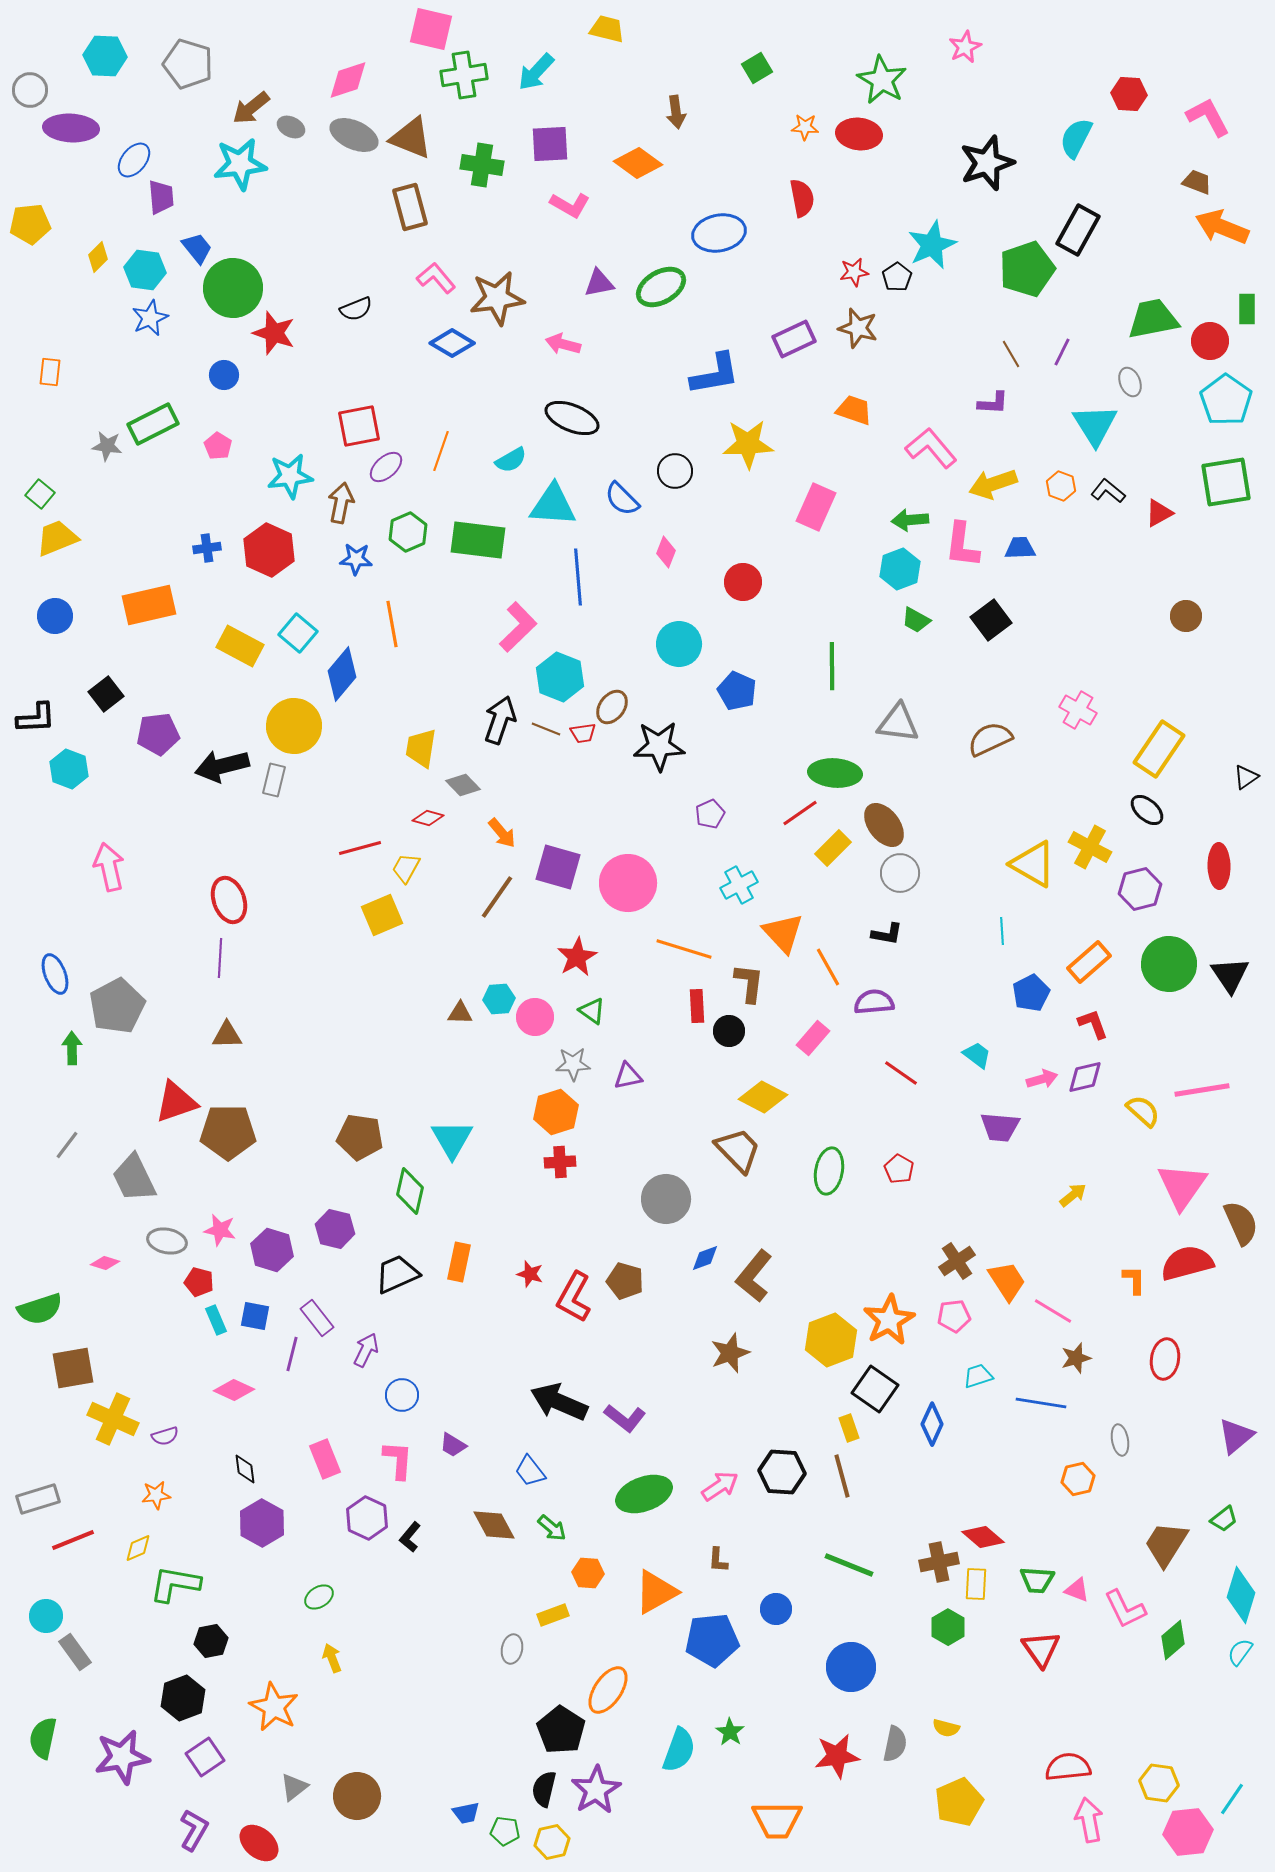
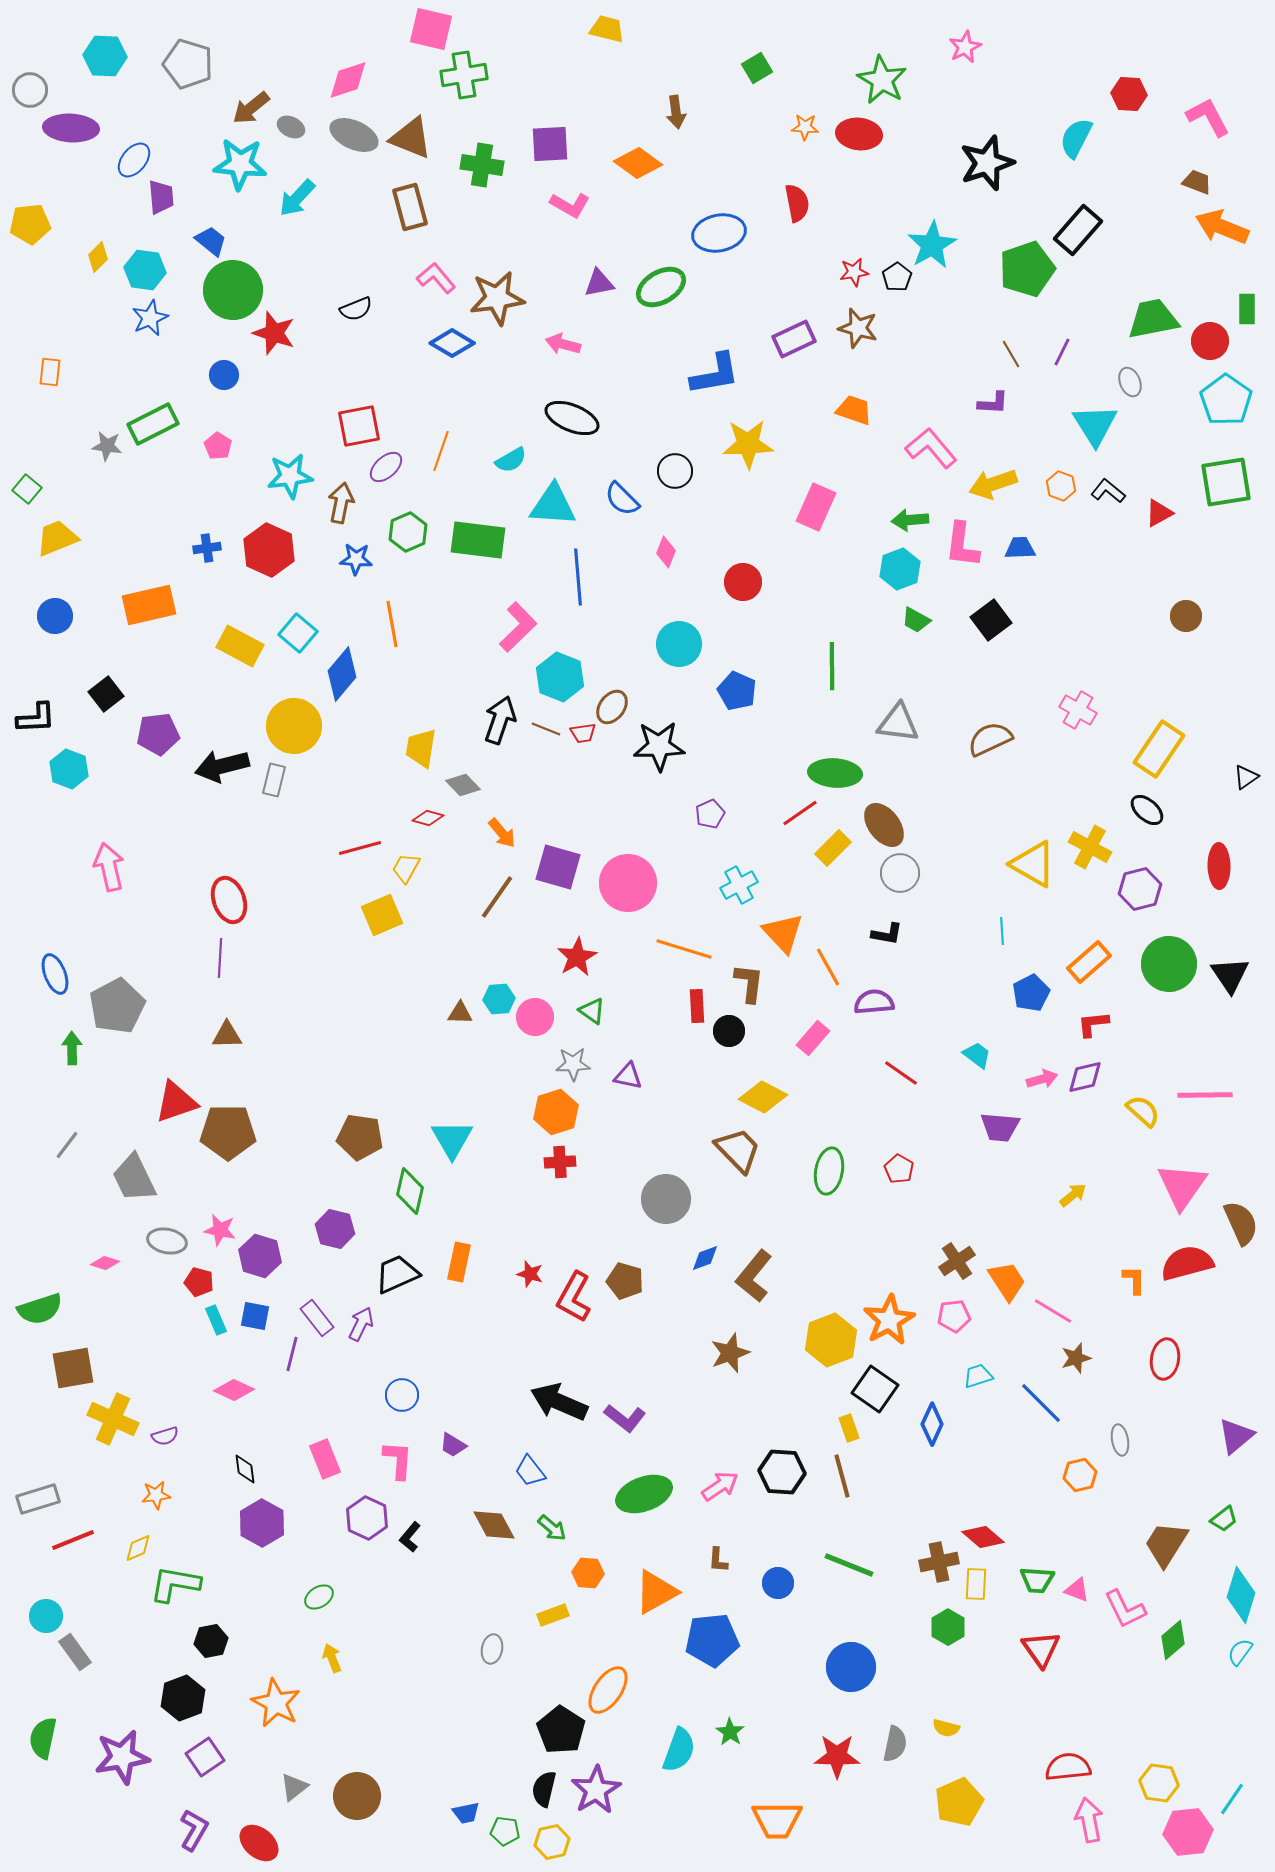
cyan arrow at (536, 72): moved 239 px left, 126 px down
cyan star at (240, 164): rotated 12 degrees clockwise
red semicircle at (802, 198): moved 5 px left, 5 px down
black rectangle at (1078, 230): rotated 12 degrees clockwise
cyan star at (932, 245): rotated 6 degrees counterclockwise
blue trapezoid at (197, 248): moved 14 px right, 7 px up; rotated 12 degrees counterclockwise
green circle at (233, 288): moved 2 px down
green square at (40, 494): moved 13 px left, 5 px up
red L-shape at (1093, 1024): rotated 76 degrees counterclockwise
purple triangle at (628, 1076): rotated 24 degrees clockwise
pink line at (1202, 1090): moved 3 px right, 5 px down; rotated 8 degrees clockwise
purple hexagon at (272, 1250): moved 12 px left, 6 px down
purple arrow at (366, 1350): moved 5 px left, 26 px up
blue line at (1041, 1403): rotated 36 degrees clockwise
orange hexagon at (1078, 1479): moved 2 px right, 4 px up
blue circle at (776, 1609): moved 2 px right, 26 px up
gray ellipse at (512, 1649): moved 20 px left
orange star at (274, 1707): moved 2 px right, 4 px up
red star at (837, 1756): rotated 9 degrees clockwise
